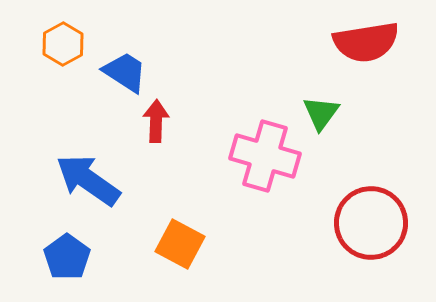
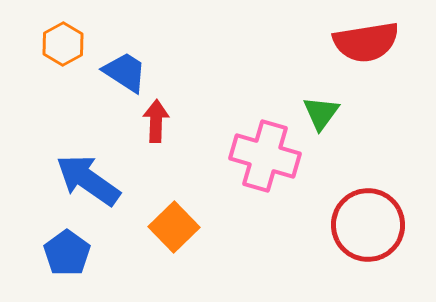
red circle: moved 3 px left, 2 px down
orange square: moved 6 px left, 17 px up; rotated 18 degrees clockwise
blue pentagon: moved 4 px up
